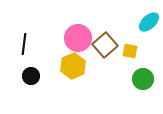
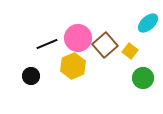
cyan ellipse: moved 1 px left, 1 px down
black line: moved 23 px right; rotated 60 degrees clockwise
yellow square: rotated 28 degrees clockwise
green circle: moved 1 px up
